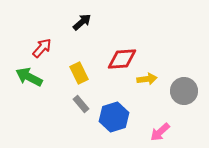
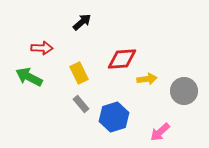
red arrow: rotated 50 degrees clockwise
